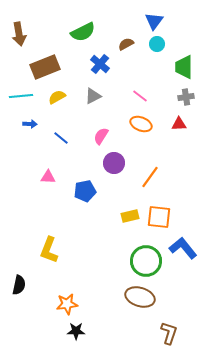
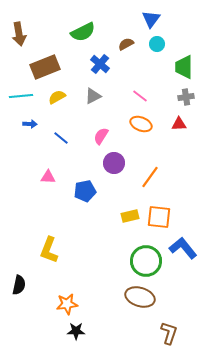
blue triangle: moved 3 px left, 2 px up
